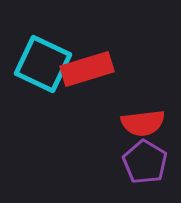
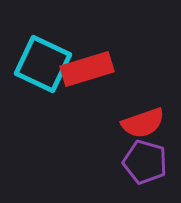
red semicircle: rotated 12 degrees counterclockwise
purple pentagon: rotated 15 degrees counterclockwise
